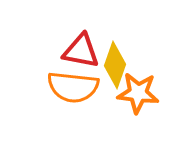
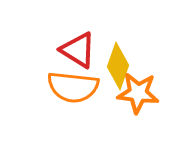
red triangle: moved 3 px left, 1 px up; rotated 21 degrees clockwise
yellow diamond: moved 3 px right, 1 px down
